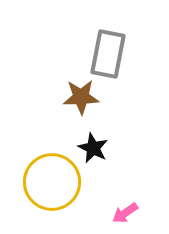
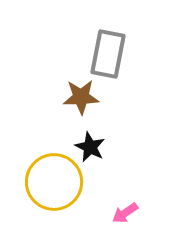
black star: moved 3 px left, 1 px up
yellow circle: moved 2 px right
